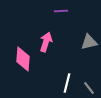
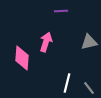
pink diamond: moved 1 px left, 1 px up
